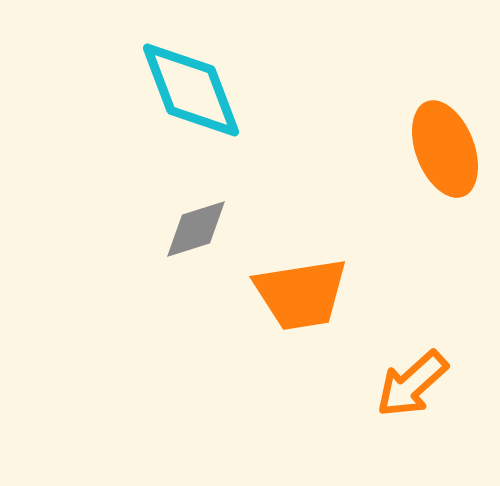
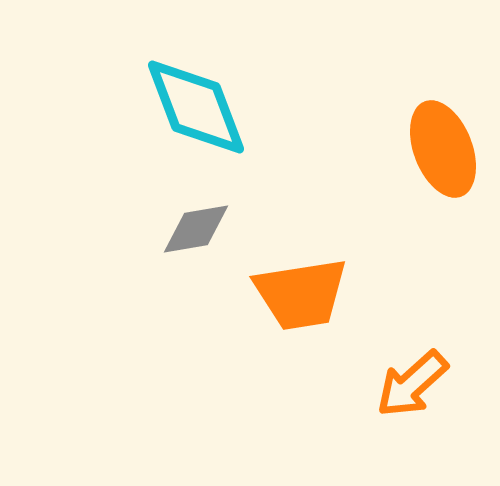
cyan diamond: moved 5 px right, 17 px down
orange ellipse: moved 2 px left
gray diamond: rotated 8 degrees clockwise
